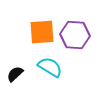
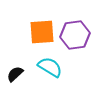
purple hexagon: rotated 12 degrees counterclockwise
